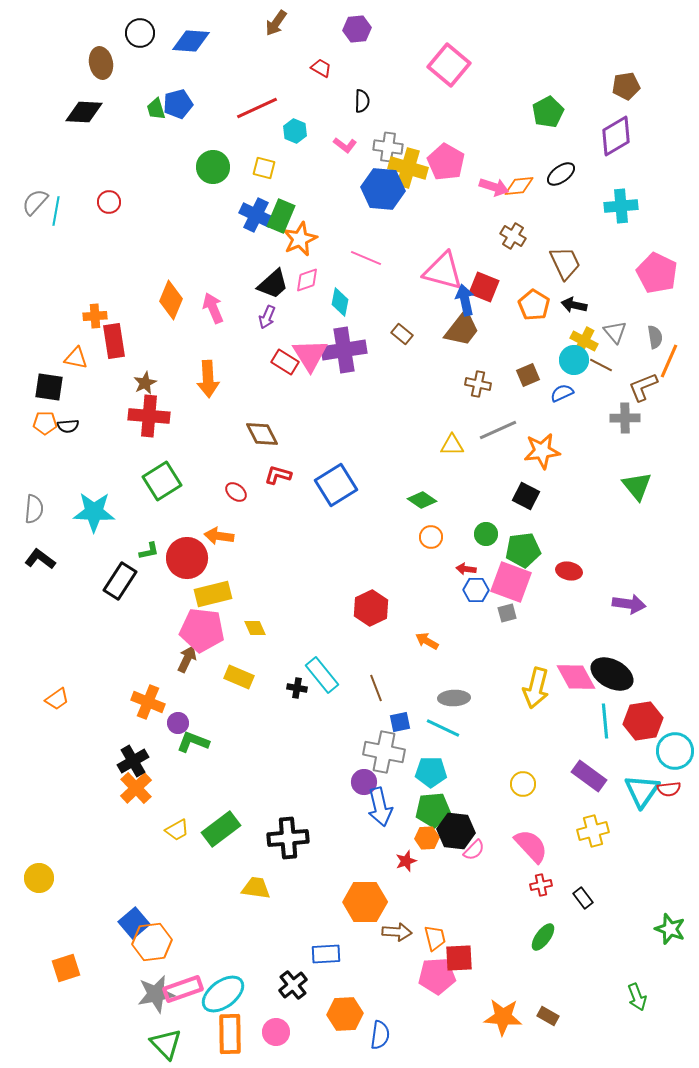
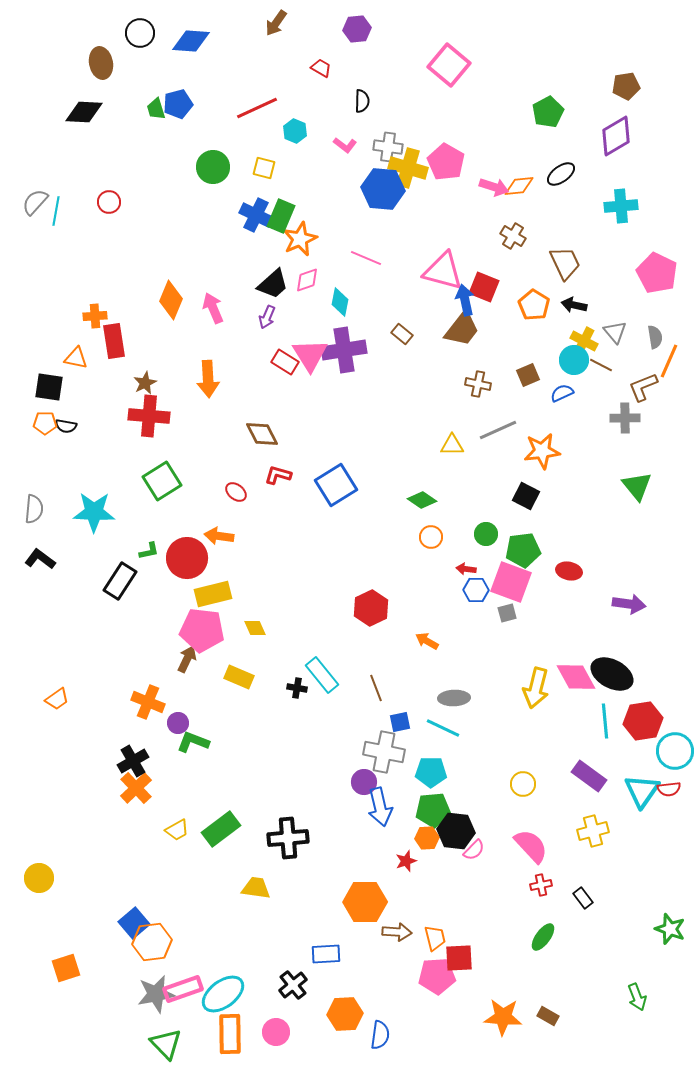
black semicircle at (68, 426): moved 2 px left; rotated 15 degrees clockwise
